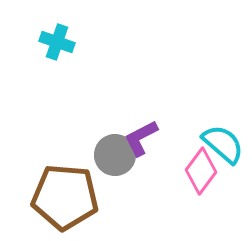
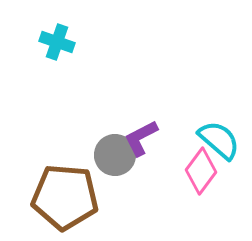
cyan semicircle: moved 4 px left, 4 px up
